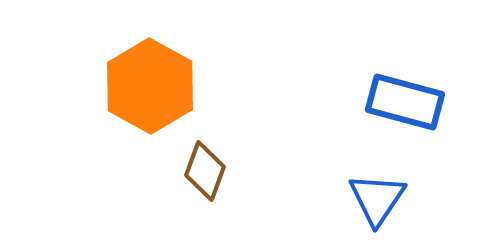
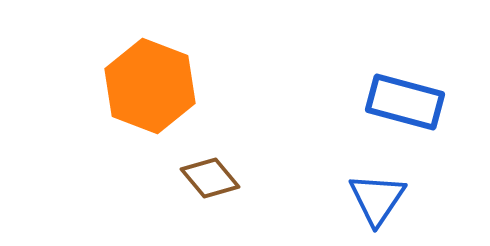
orange hexagon: rotated 8 degrees counterclockwise
brown diamond: moved 5 px right, 7 px down; rotated 60 degrees counterclockwise
